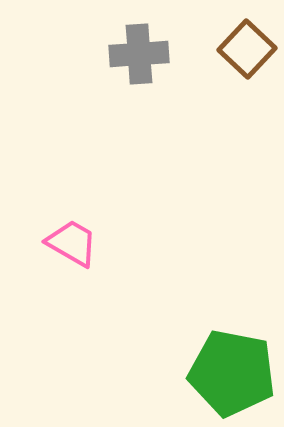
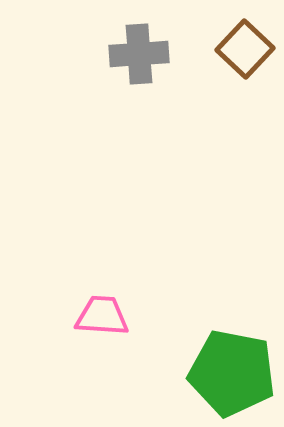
brown square: moved 2 px left
pink trapezoid: moved 30 px right, 73 px down; rotated 26 degrees counterclockwise
